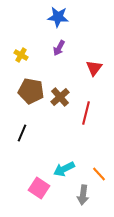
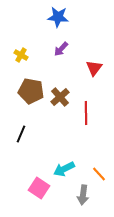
purple arrow: moved 2 px right, 1 px down; rotated 14 degrees clockwise
red line: rotated 15 degrees counterclockwise
black line: moved 1 px left, 1 px down
